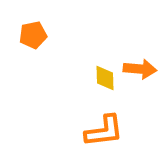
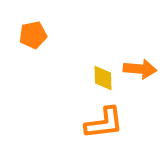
yellow diamond: moved 2 px left
orange L-shape: moved 8 px up
